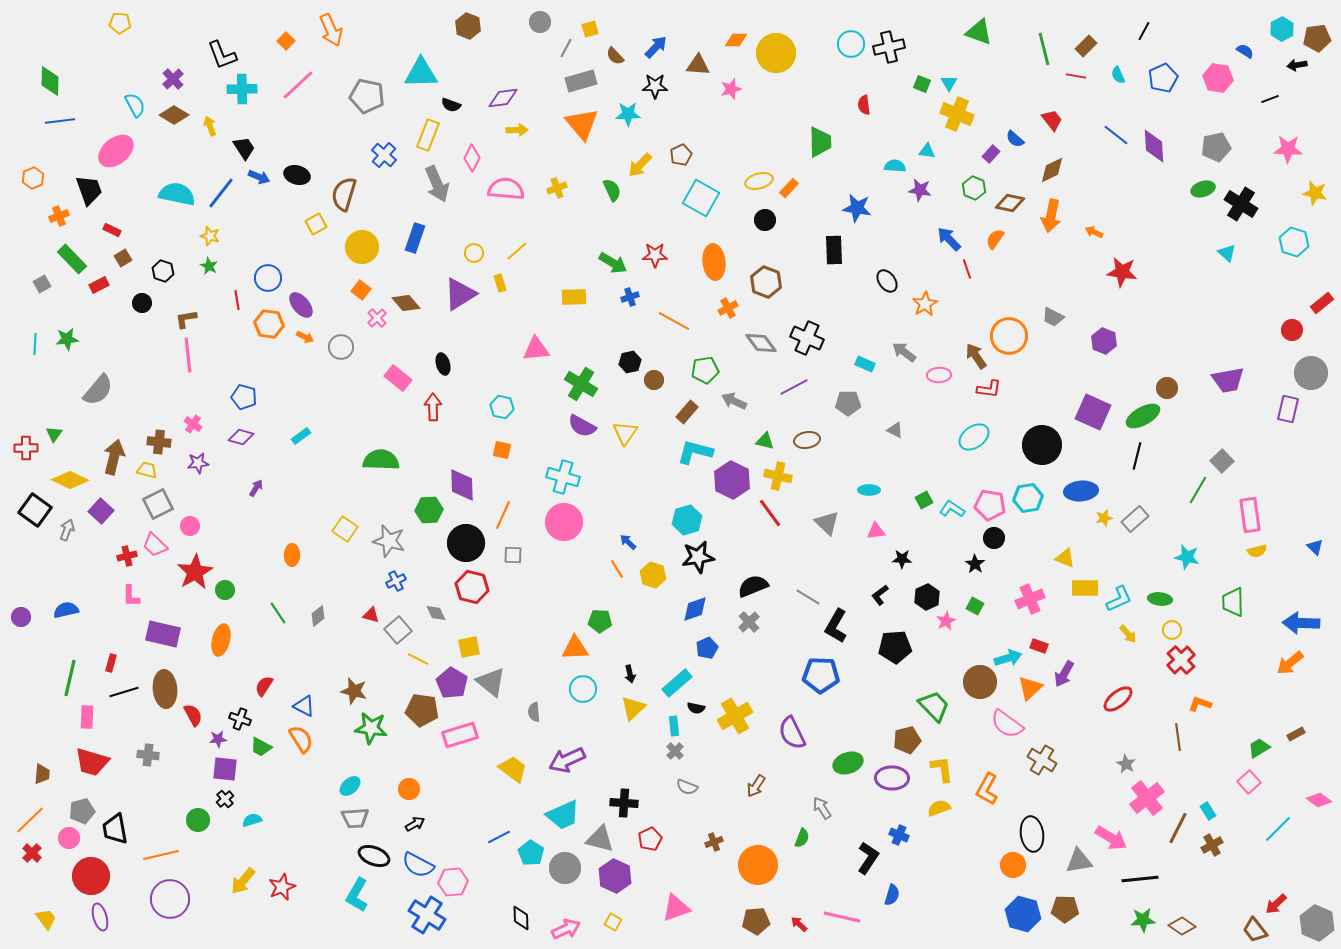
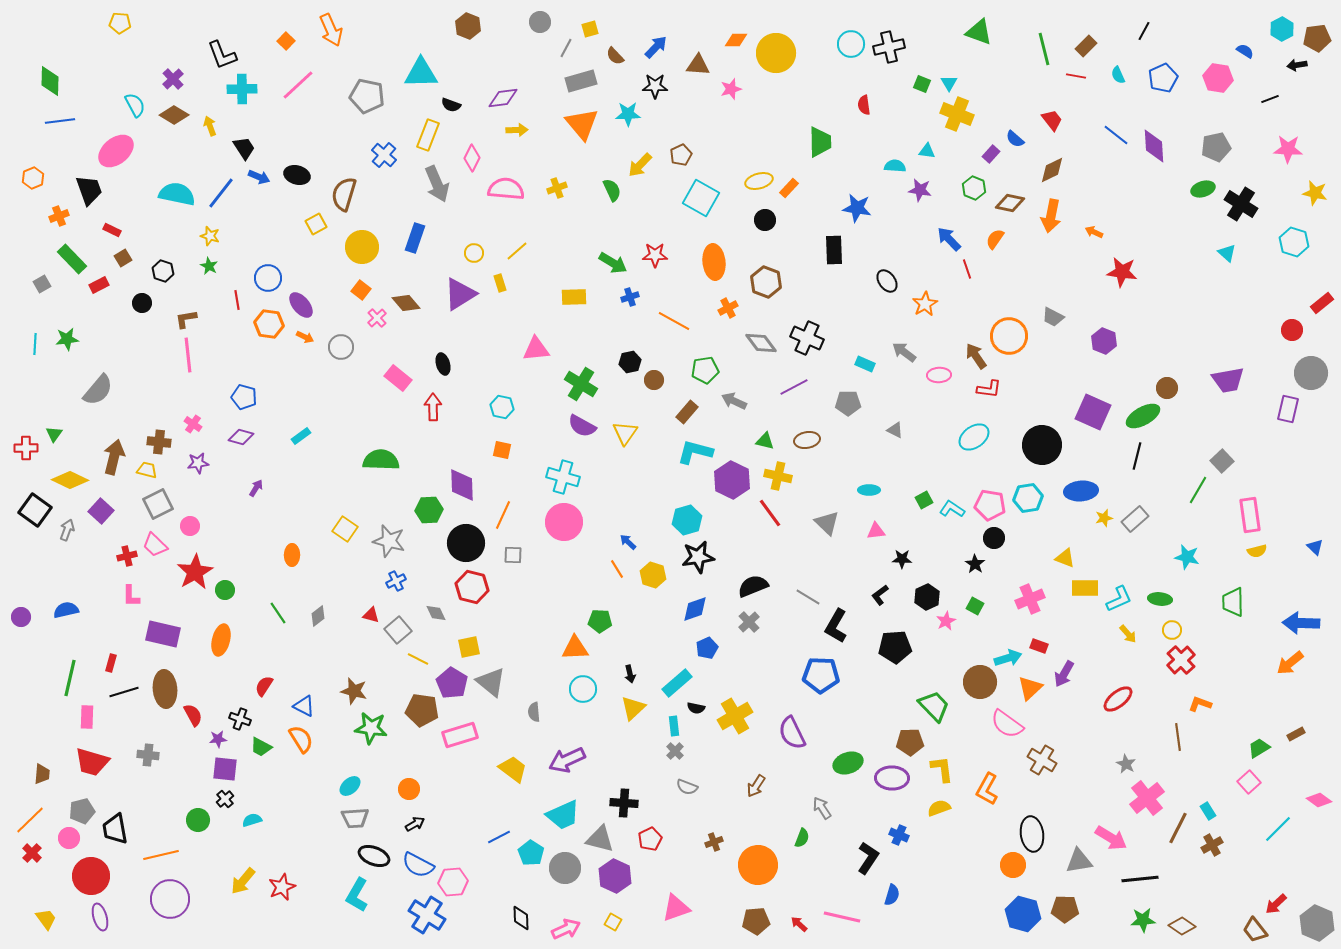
brown pentagon at (907, 740): moved 3 px right, 2 px down; rotated 12 degrees clockwise
